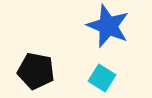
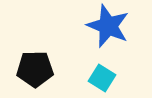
black pentagon: moved 1 px left, 2 px up; rotated 12 degrees counterclockwise
